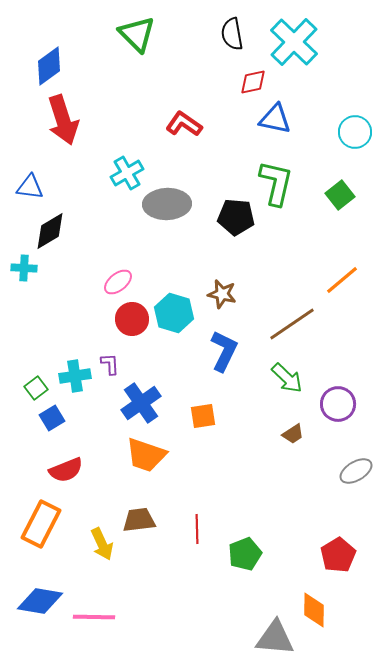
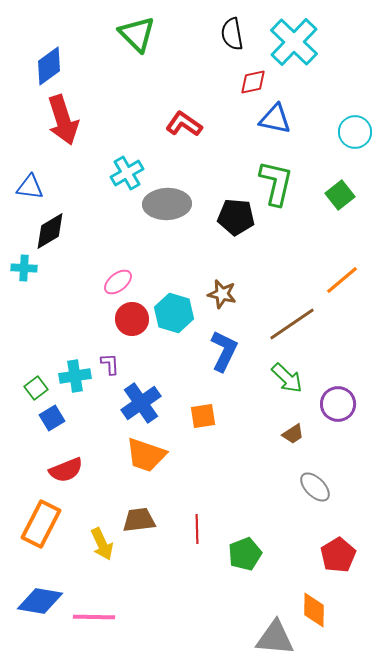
gray ellipse at (356, 471): moved 41 px left, 16 px down; rotated 76 degrees clockwise
